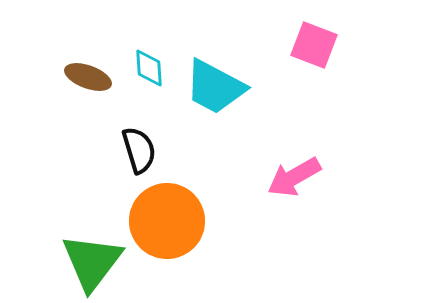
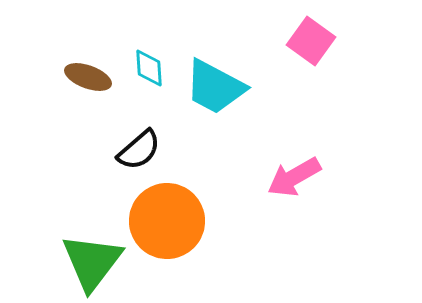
pink square: moved 3 px left, 4 px up; rotated 15 degrees clockwise
black semicircle: rotated 66 degrees clockwise
